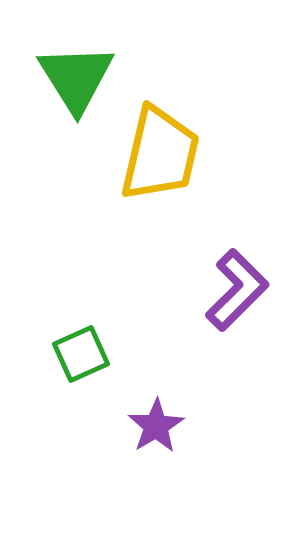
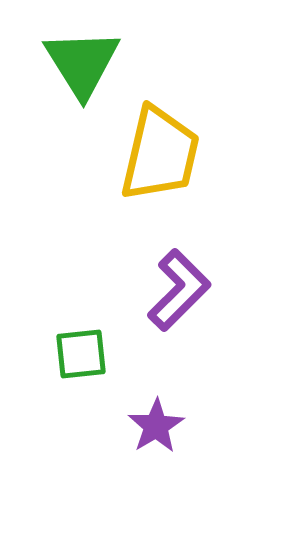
green triangle: moved 6 px right, 15 px up
purple L-shape: moved 58 px left
green square: rotated 18 degrees clockwise
